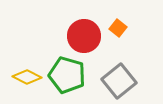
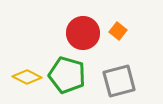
orange square: moved 3 px down
red circle: moved 1 px left, 3 px up
gray square: rotated 24 degrees clockwise
